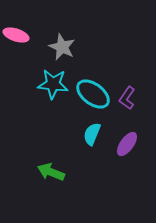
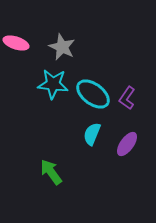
pink ellipse: moved 8 px down
green arrow: rotated 32 degrees clockwise
